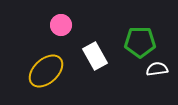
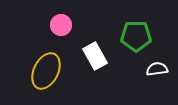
green pentagon: moved 4 px left, 6 px up
yellow ellipse: rotated 21 degrees counterclockwise
